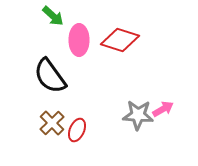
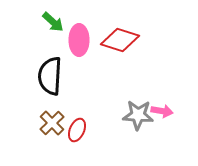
green arrow: moved 6 px down
black semicircle: rotated 39 degrees clockwise
pink arrow: moved 1 px left, 2 px down; rotated 40 degrees clockwise
